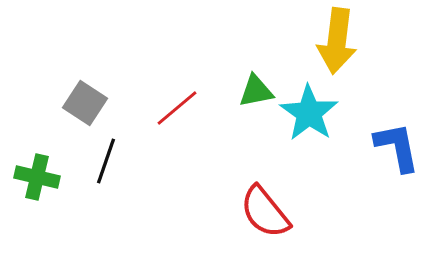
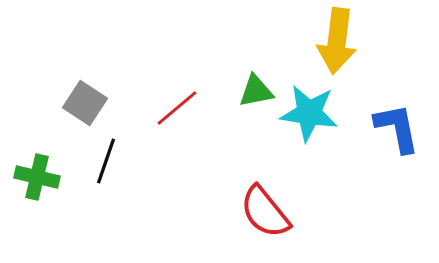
cyan star: rotated 26 degrees counterclockwise
blue L-shape: moved 19 px up
